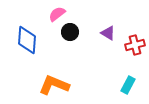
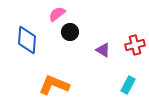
purple triangle: moved 5 px left, 17 px down
